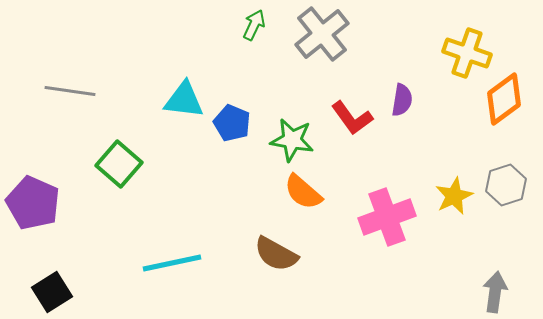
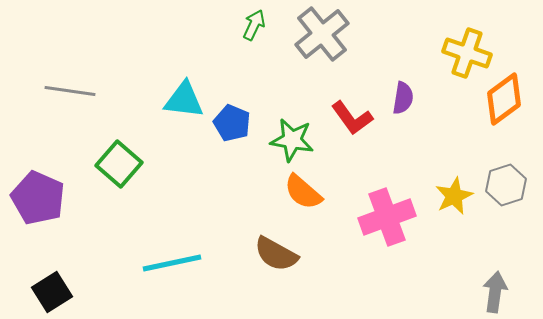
purple semicircle: moved 1 px right, 2 px up
purple pentagon: moved 5 px right, 5 px up
